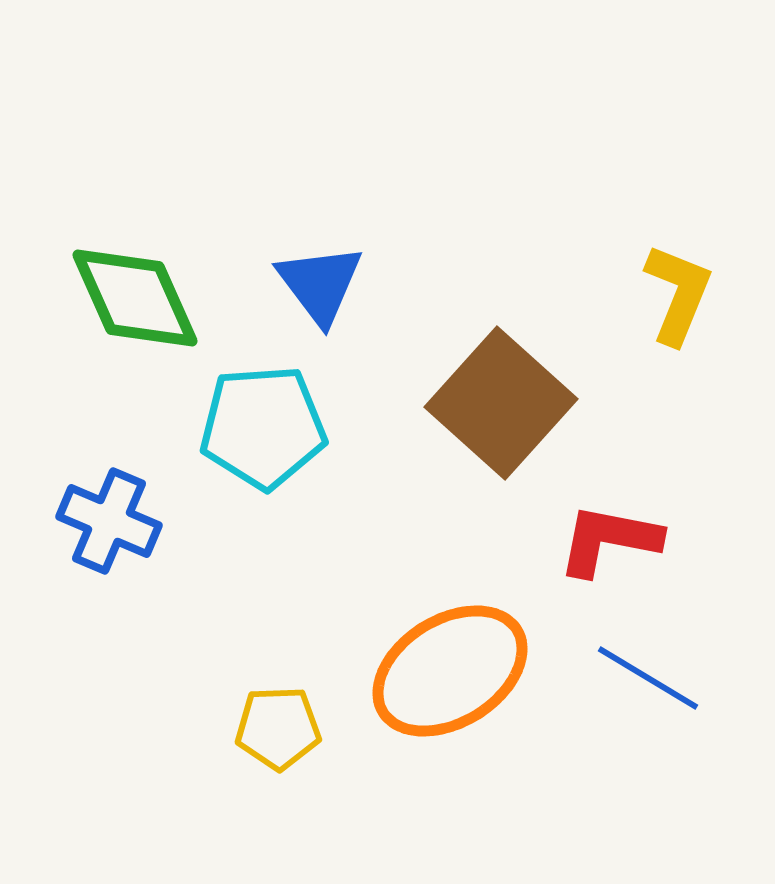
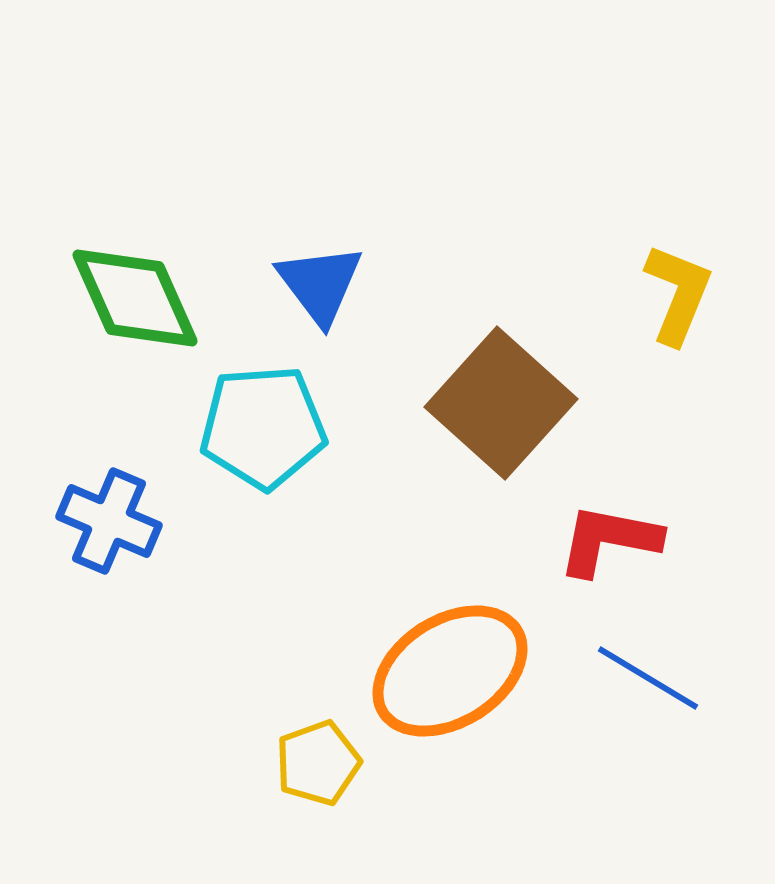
yellow pentagon: moved 40 px right, 35 px down; rotated 18 degrees counterclockwise
